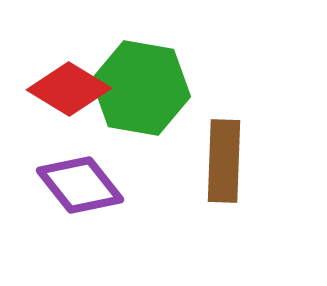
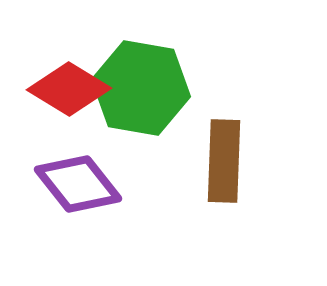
purple diamond: moved 2 px left, 1 px up
